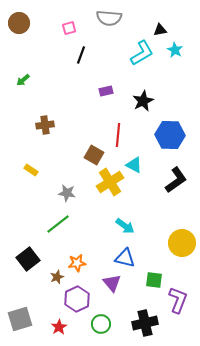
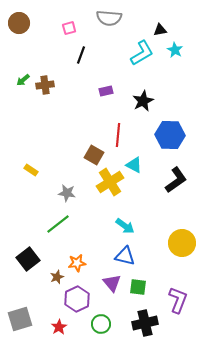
brown cross: moved 40 px up
blue triangle: moved 2 px up
green square: moved 16 px left, 7 px down
